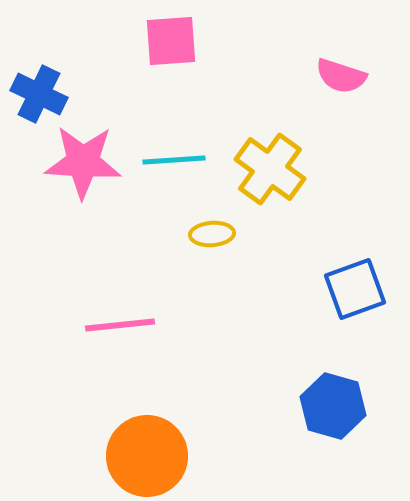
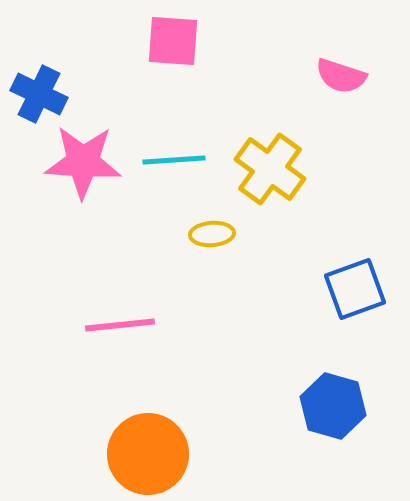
pink square: moved 2 px right; rotated 8 degrees clockwise
orange circle: moved 1 px right, 2 px up
